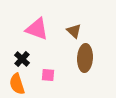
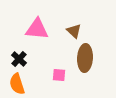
pink triangle: rotated 15 degrees counterclockwise
black cross: moved 3 px left
pink square: moved 11 px right
